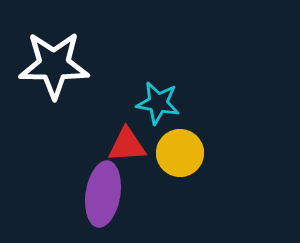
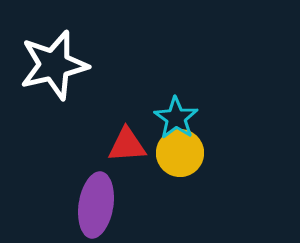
white star: rotated 14 degrees counterclockwise
cyan star: moved 18 px right, 15 px down; rotated 24 degrees clockwise
purple ellipse: moved 7 px left, 11 px down
